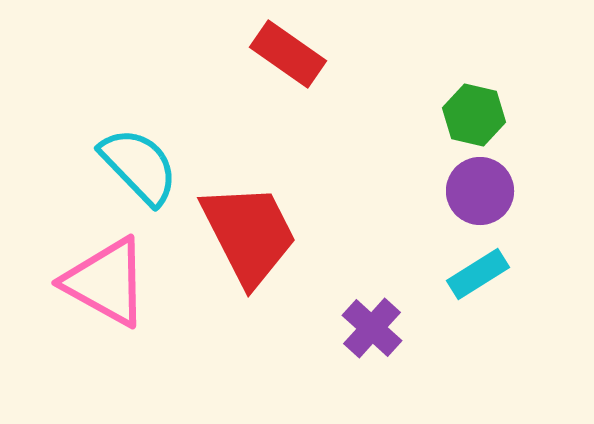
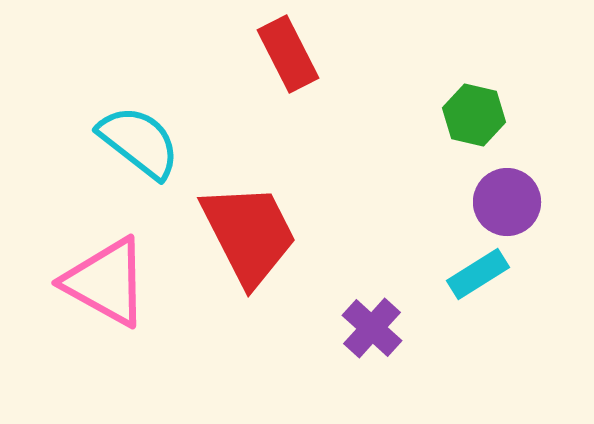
red rectangle: rotated 28 degrees clockwise
cyan semicircle: moved 24 px up; rotated 8 degrees counterclockwise
purple circle: moved 27 px right, 11 px down
